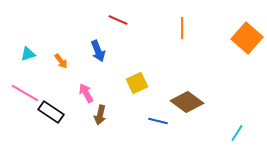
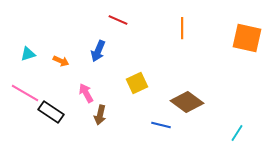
orange square: rotated 28 degrees counterclockwise
blue arrow: rotated 45 degrees clockwise
orange arrow: rotated 28 degrees counterclockwise
blue line: moved 3 px right, 4 px down
